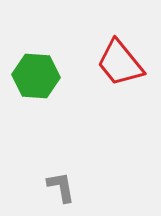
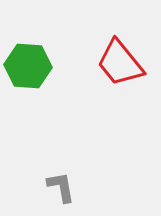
green hexagon: moved 8 px left, 10 px up
